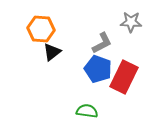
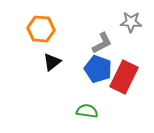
black triangle: moved 10 px down
